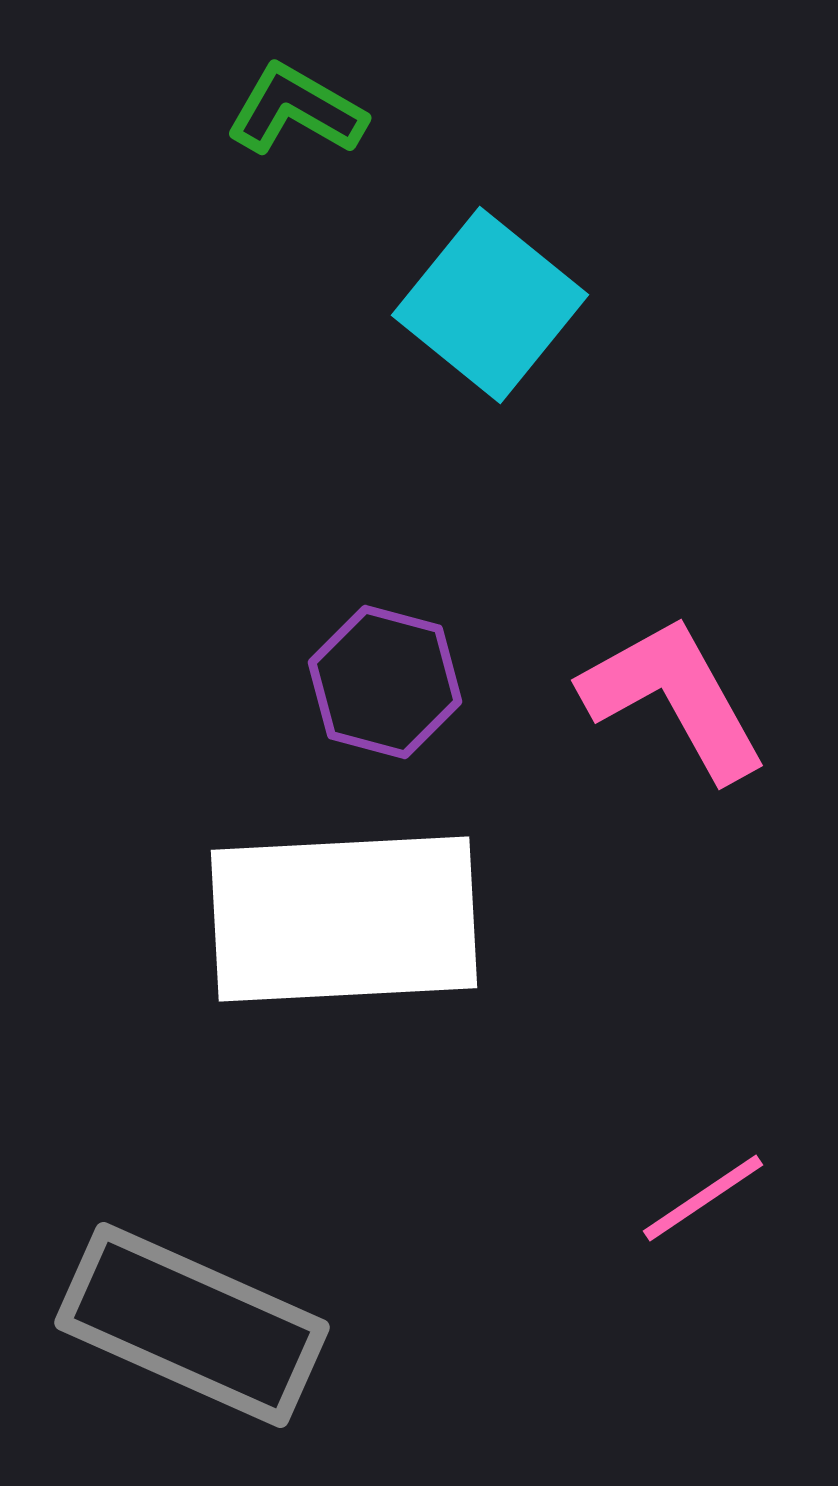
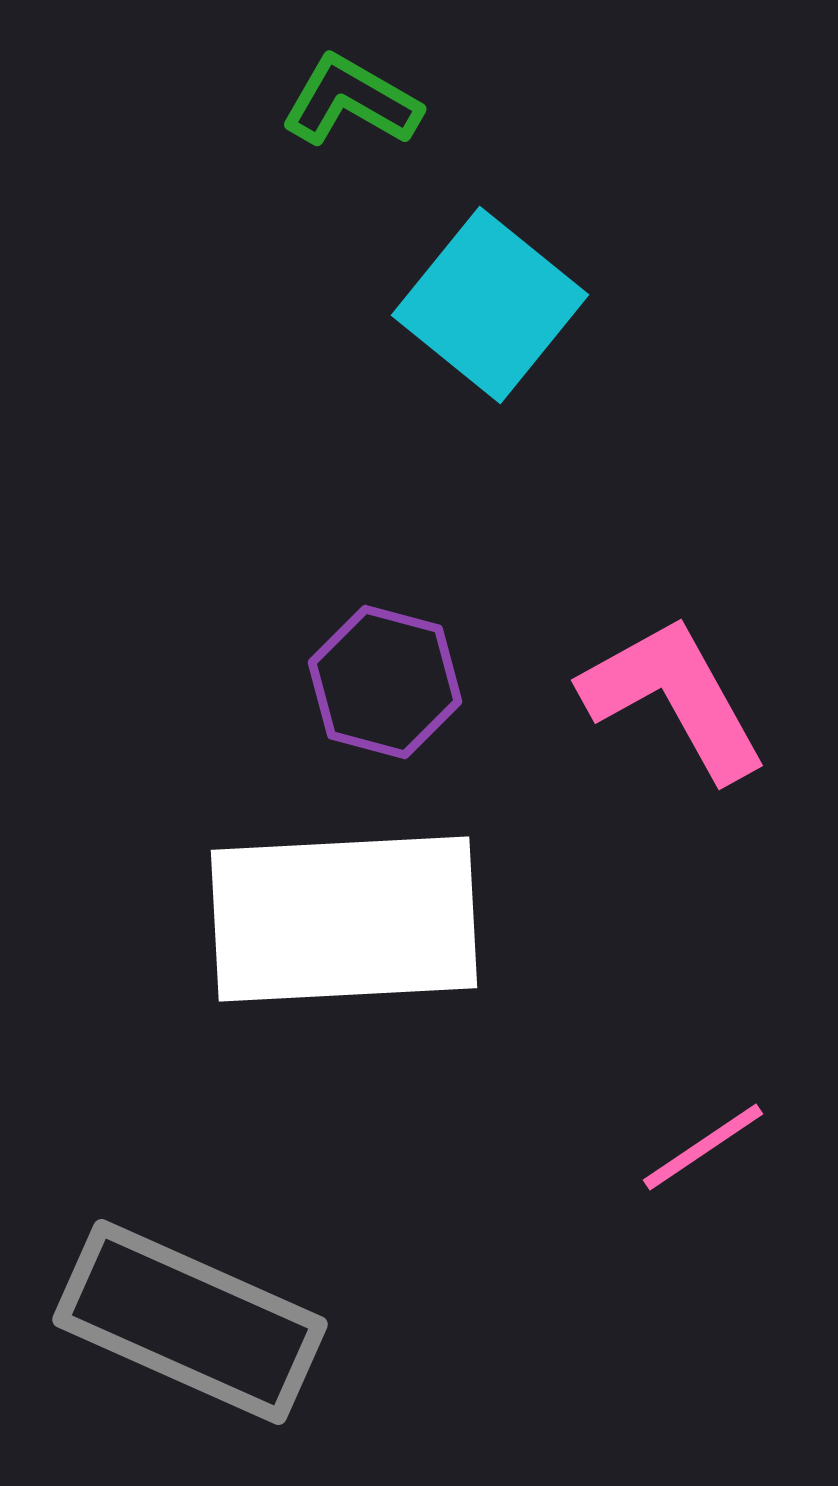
green L-shape: moved 55 px right, 9 px up
pink line: moved 51 px up
gray rectangle: moved 2 px left, 3 px up
